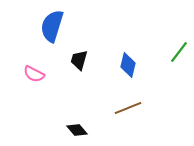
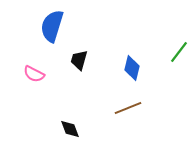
blue diamond: moved 4 px right, 3 px down
black diamond: moved 7 px left, 1 px up; rotated 20 degrees clockwise
